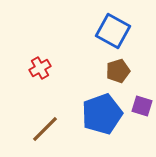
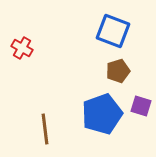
blue square: rotated 8 degrees counterclockwise
red cross: moved 18 px left, 20 px up; rotated 30 degrees counterclockwise
purple square: moved 1 px left
brown line: rotated 52 degrees counterclockwise
